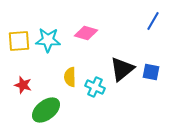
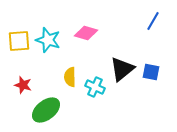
cyan star: rotated 15 degrees clockwise
